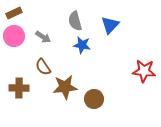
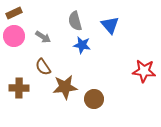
blue triangle: rotated 24 degrees counterclockwise
